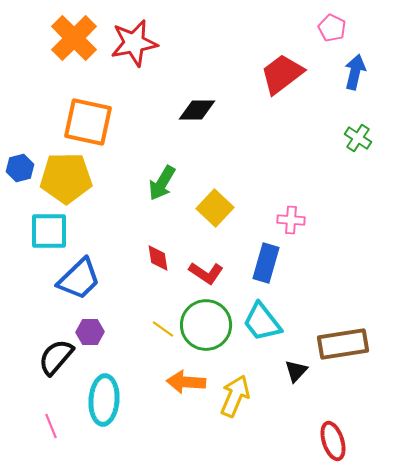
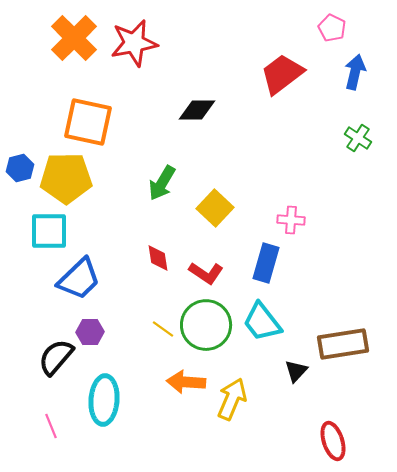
yellow arrow: moved 3 px left, 3 px down
